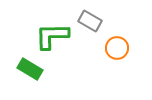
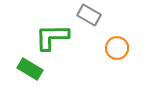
gray rectangle: moved 1 px left, 6 px up
green L-shape: moved 1 px down
